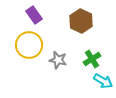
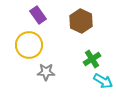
purple rectangle: moved 4 px right
gray star: moved 12 px left, 12 px down; rotated 12 degrees counterclockwise
